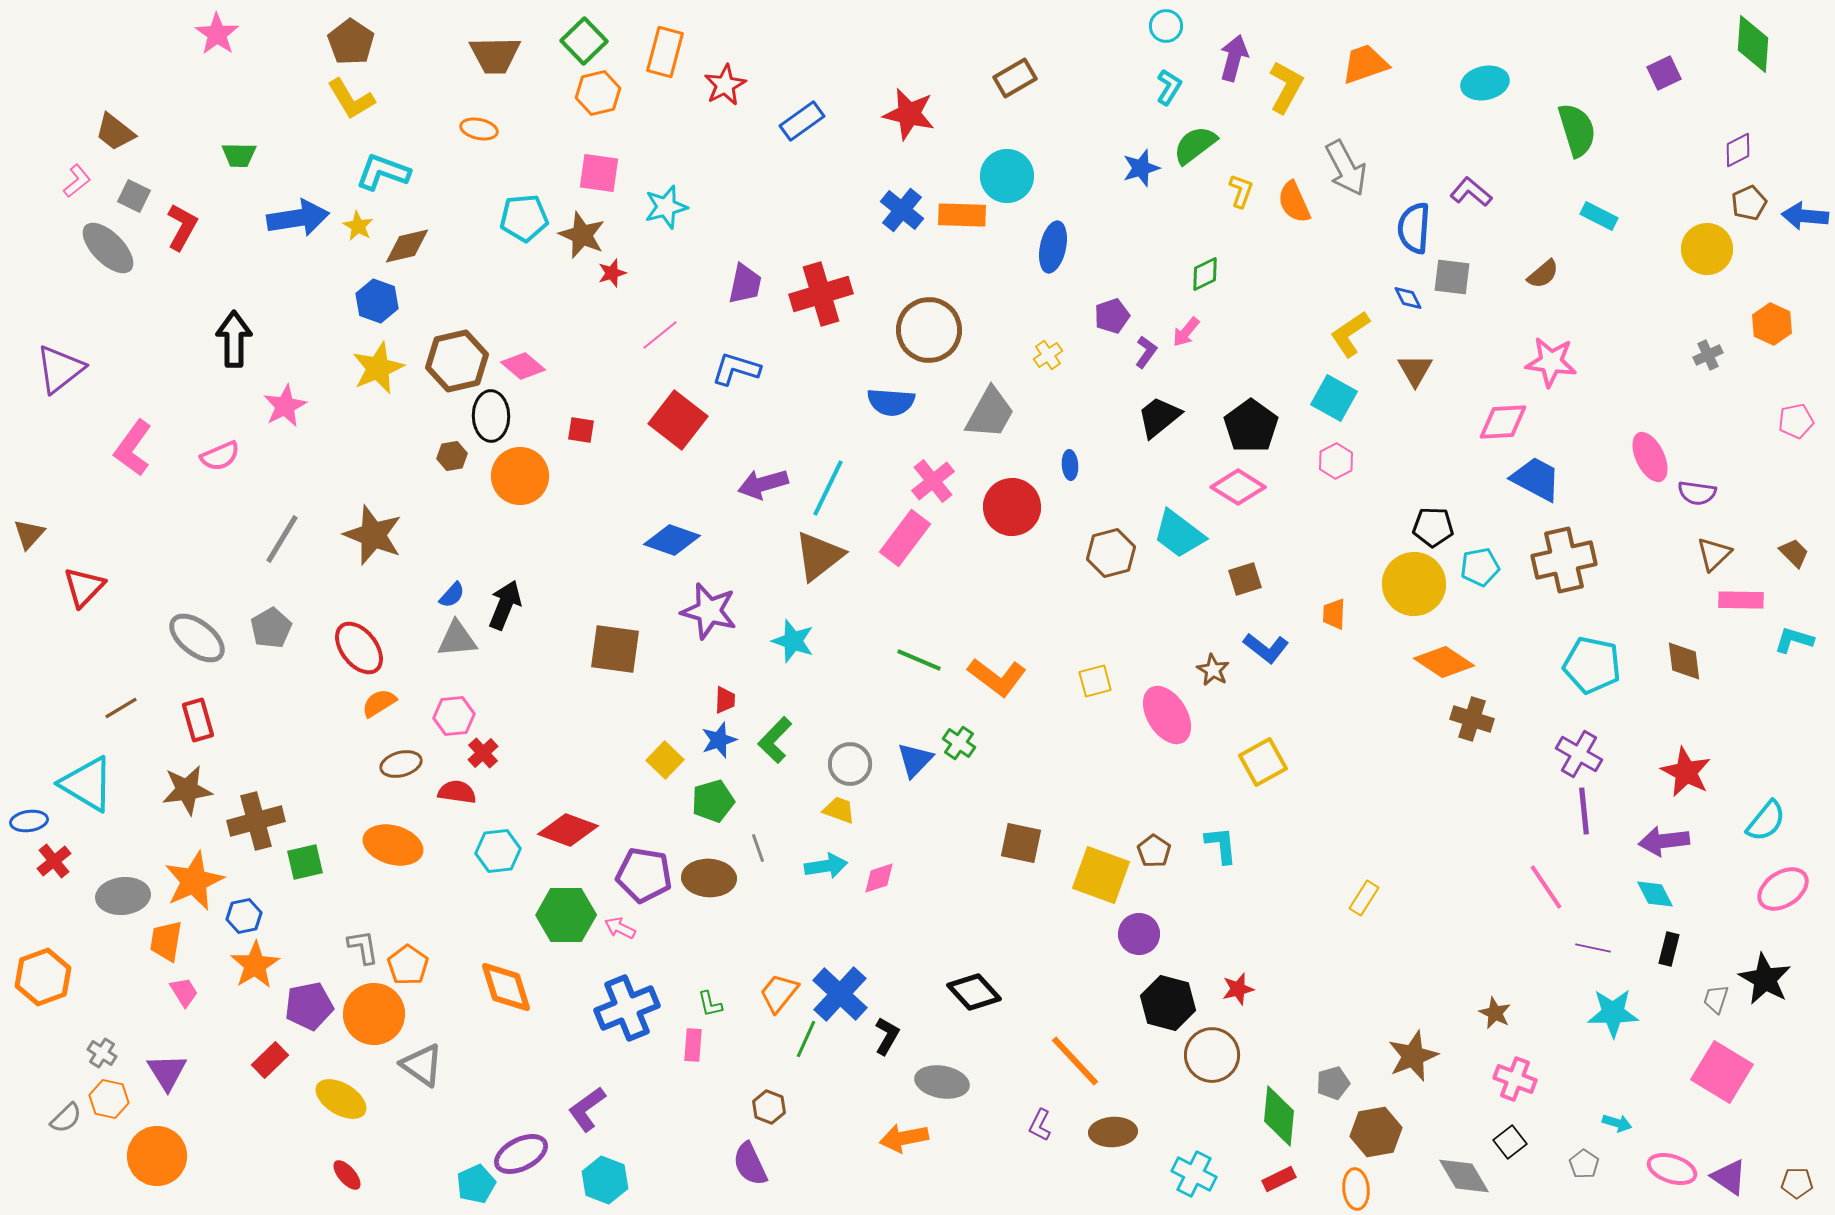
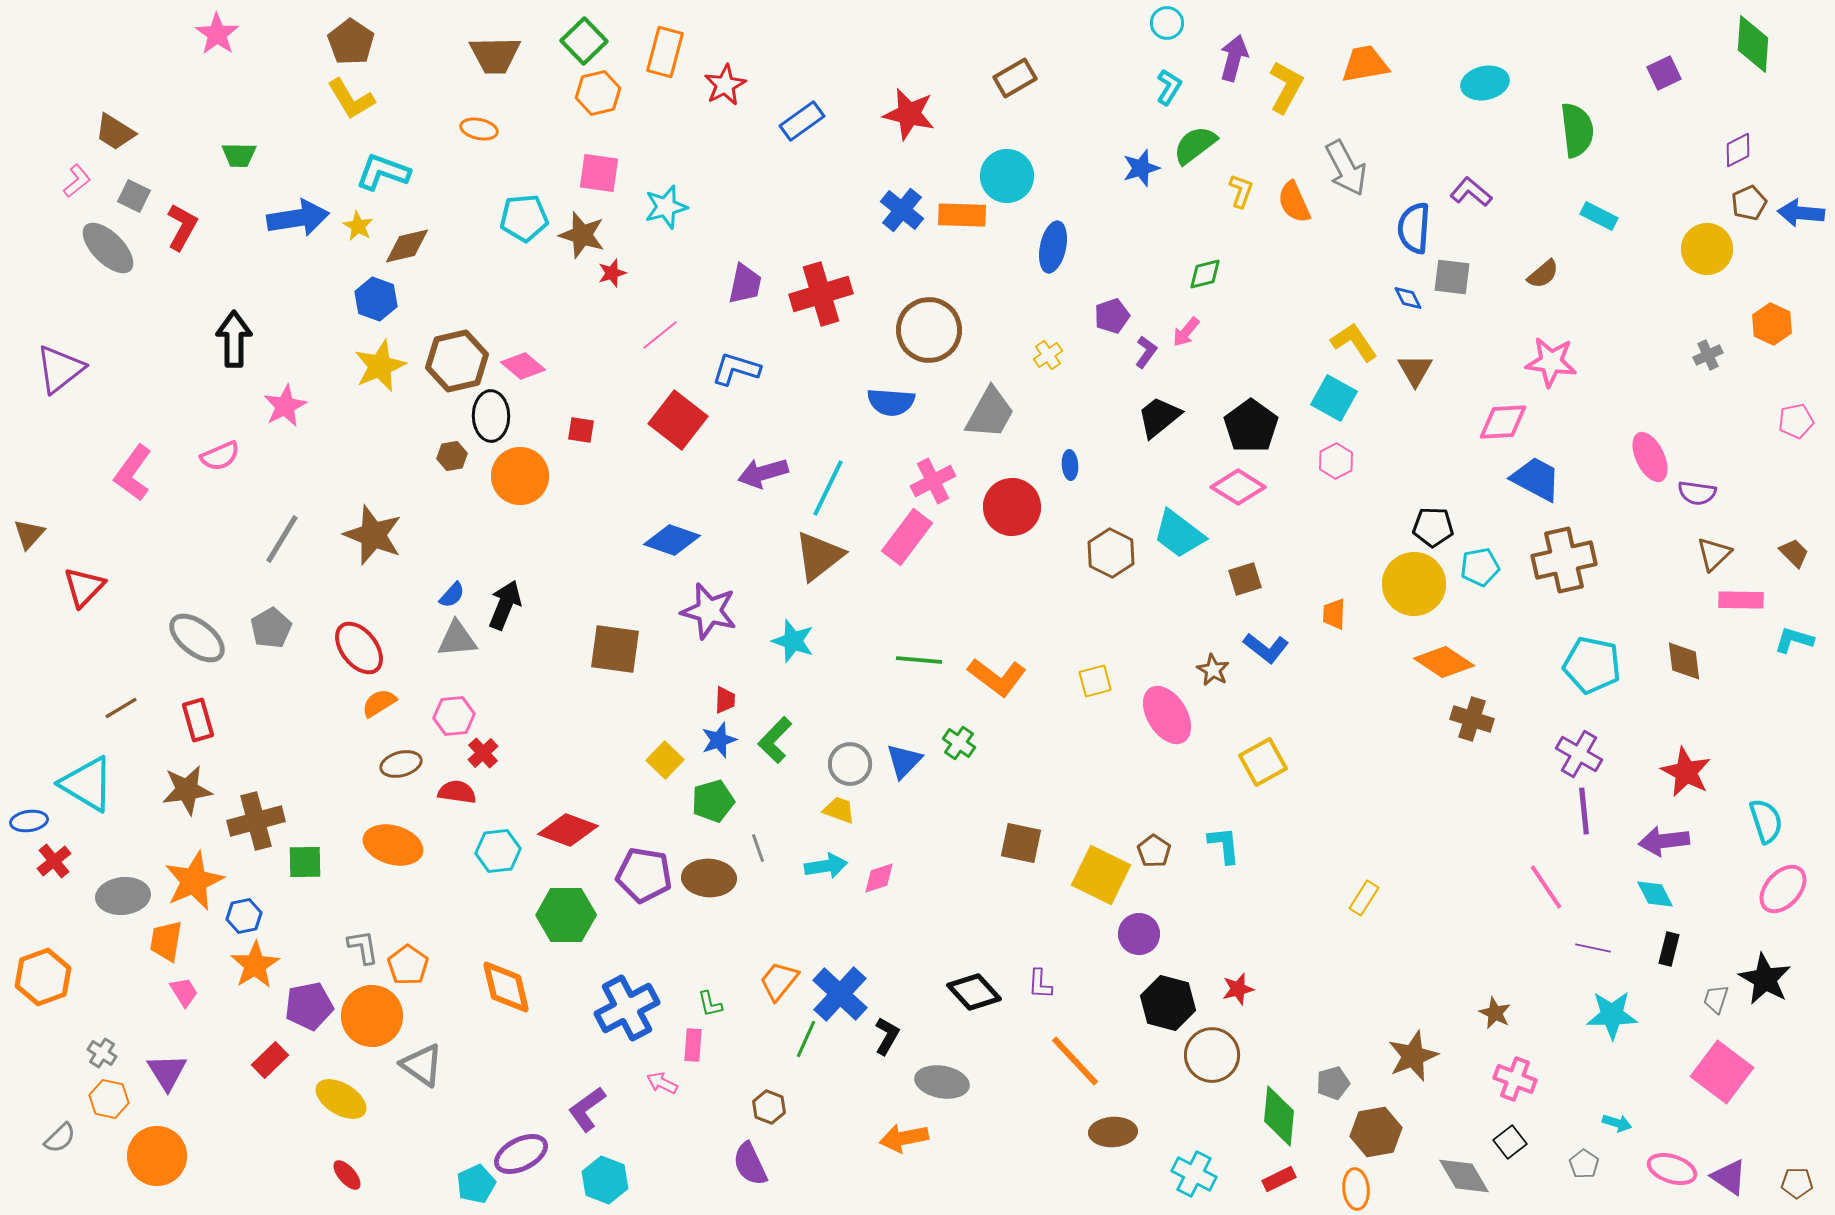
cyan circle at (1166, 26): moved 1 px right, 3 px up
orange trapezoid at (1365, 64): rotated 9 degrees clockwise
green semicircle at (1577, 130): rotated 10 degrees clockwise
brown trapezoid at (115, 132): rotated 6 degrees counterclockwise
blue arrow at (1805, 216): moved 4 px left, 3 px up
brown star at (582, 235): rotated 6 degrees counterclockwise
green diamond at (1205, 274): rotated 12 degrees clockwise
blue hexagon at (377, 301): moved 1 px left, 2 px up
yellow L-shape at (1350, 334): moved 4 px right, 8 px down; rotated 90 degrees clockwise
yellow star at (378, 368): moved 2 px right, 2 px up
pink L-shape at (133, 448): moved 25 px down
pink cross at (933, 481): rotated 12 degrees clockwise
purple arrow at (763, 484): moved 11 px up
pink rectangle at (905, 538): moved 2 px right, 1 px up
brown hexagon at (1111, 553): rotated 18 degrees counterclockwise
green line at (919, 660): rotated 18 degrees counterclockwise
blue triangle at (915, 760): moved 11 px left, 1 px down
cyan semicircle at (1766, 821): rotated 57 degrees counterclockwise
cyan L-shape at (1221, 845): moved 3 px right
green square at (305, 862): rotated 12 degrees clockwise
yellow square at (1101, 875): rotated 6 degrees clockwise
pink ellipse at (1783, 889): rotated 15 degrees counterclockwise
pink arrow at (620, 928): moved 42 px right, 155 px down
orange diamond at (506, 987): rotated 4 degrees clockwise
orange trapezoid at (779, 993): moved 12 px up
blue cross at (627, 1008): rotated 6 degrees counterclockwise
cyan star at (1613, 1013): moved 1 px left, 2 px down
orange circle at (374, 1014): moved 2 px left, 2 px down
pink square at (1722, 1072): rotated 6 degrees clockwise
gray semicircle at (66, 1118): moved 6 px left, 20 px down
purple L-shape at (1040, 1125): moved 141 px up; rotated 24 degrees counterclockwise
